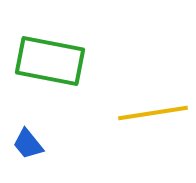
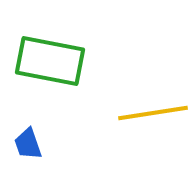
blue trapezoid: rotated 20 degrees clockwise
